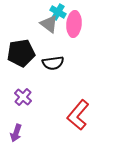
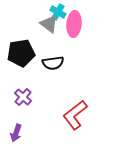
red L-shape: moved 3 px left; rotated 12 degrees clockwise
